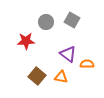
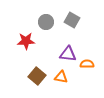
purple triangle: rotated 30 degrees counterclockwise
